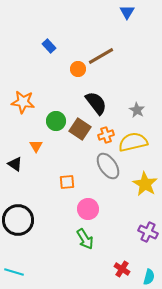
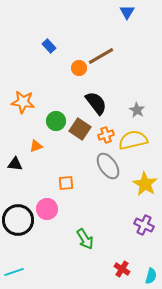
orange circle: moved 1 px right, 1 px up
yellow semicircle: moved 2 px up
orange triangle: rotated 40 degrees clockwise
black triangle: rotated 28 degrees counterclockwise
orange square: moved 1 px left, 1 px down
pink circle: moved 41 px left
purple cross: moved 4 px left, 7 px up
cyan line: rotated 36 degrees counterclockwise
cyan semicircle: moved 2 px right, 1 px up
